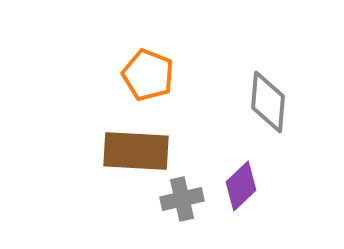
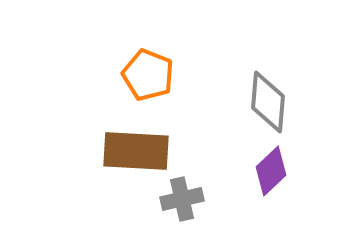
purple diamond: moved 30 px right, 15 px up
